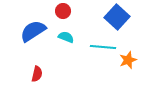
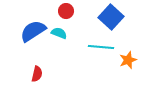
red circle: moved 3 px right
blue square: moved 6 px left
cyan semicircle: moved 7 px left, 4 px up
cyan line: moved 2 px left
